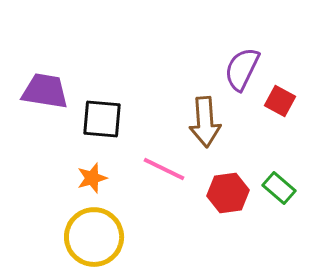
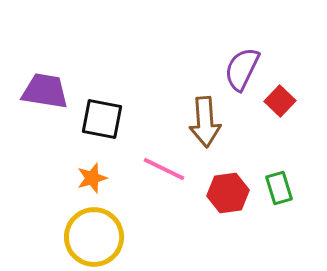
red square: rotated 16 degrees clockwise
black square: rotated 6 degrees clockwise
green rectangle: rotated 32 degrees clockwise
